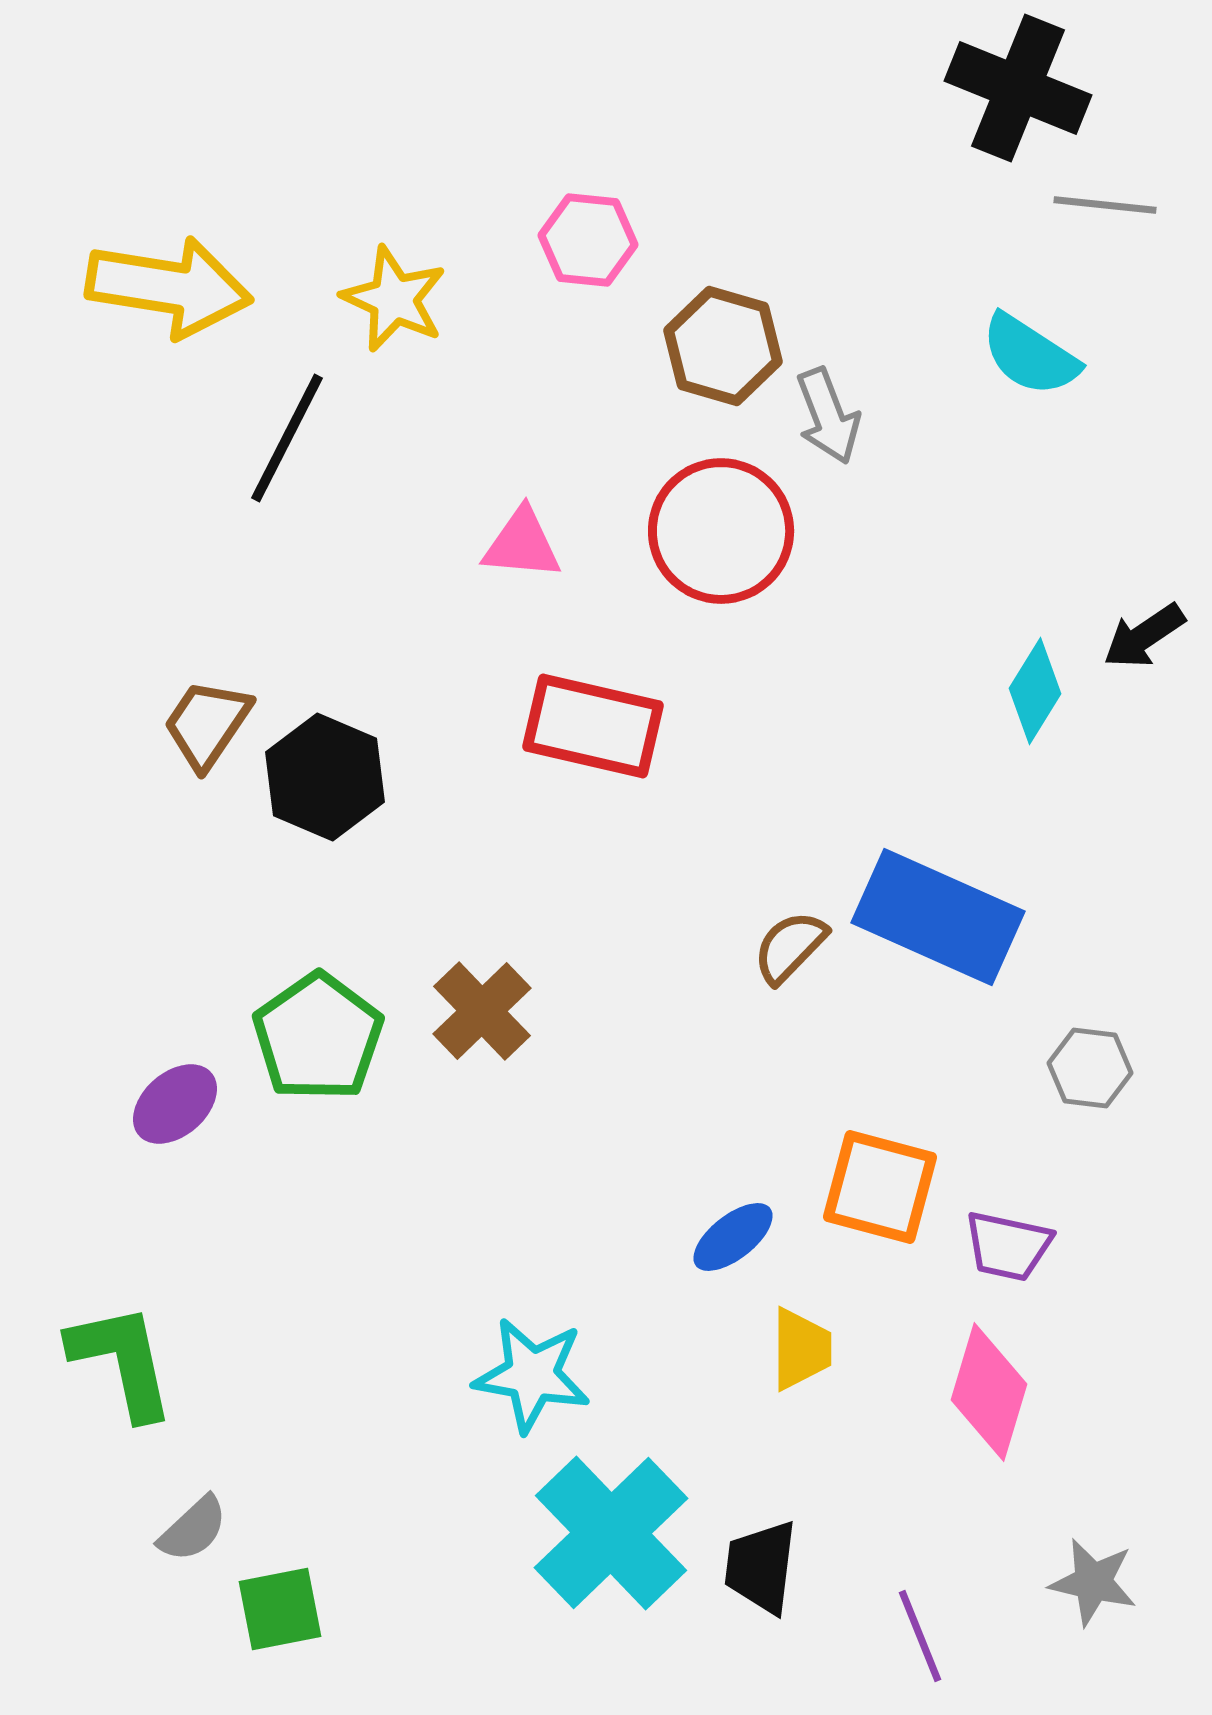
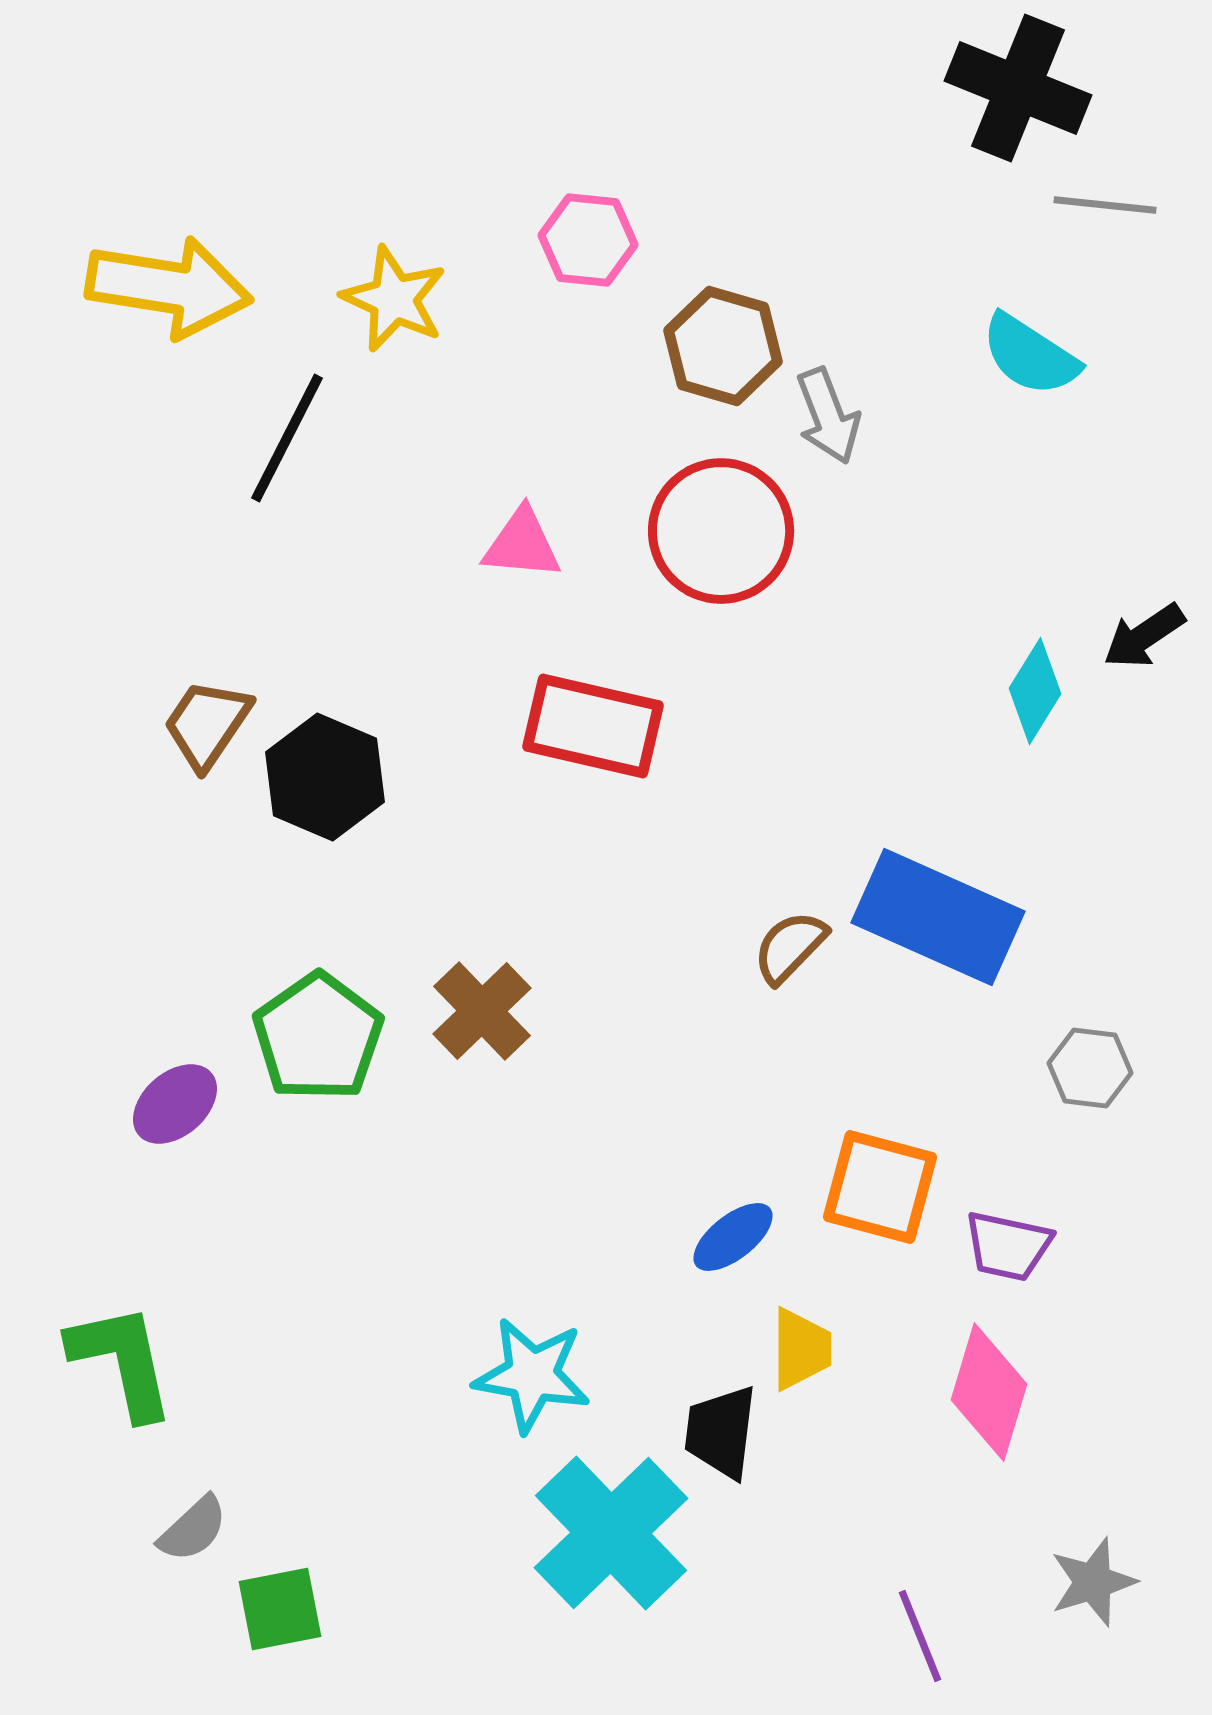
black trapezoid: moved 40 px left, 135 px up
gray star: rotated 30 degrees counterclockwise
